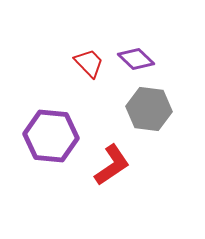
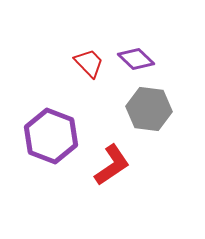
purple hexagon: rotated 16 degrees clockwise
